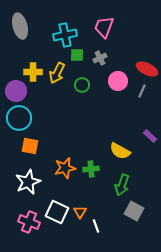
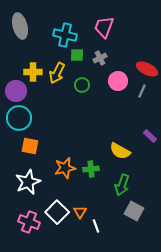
cyan cross: rotated 25 degrees clockwise
white square: rotated 20 degrees clockwise
